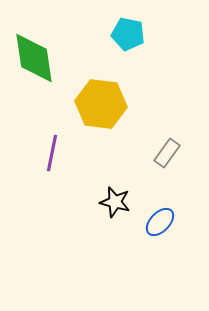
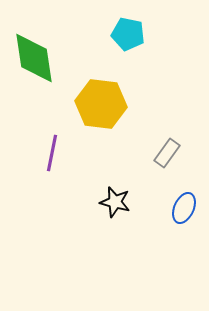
blue ellipse: moved 24 px right, 14 px up; rotated 20 degrees counterclockwise
